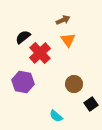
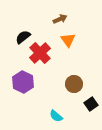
brown arrow: moved 3 px left, 1 px up
purple hexagon: rotated 15 degrees clockwise
